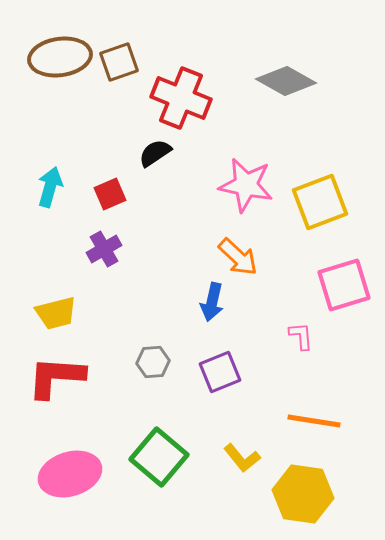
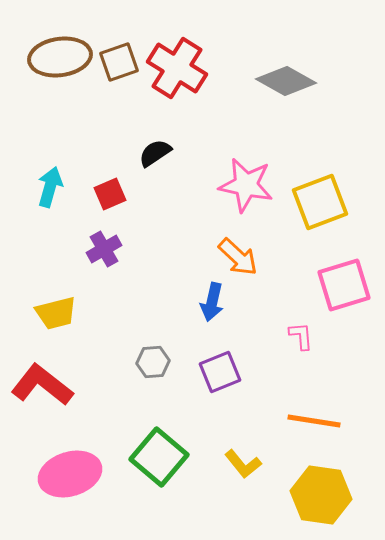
red cross: moved 4 px left, 30 px up; rotated 10 degrees clockwise
red L-shape: moved 14 px left, 8 px down; rotated 34 degrees clockwise
yellow L-shape: moved 1 px right, 6 px down
yellow hexagon: moved 18 px right, 1 px down
